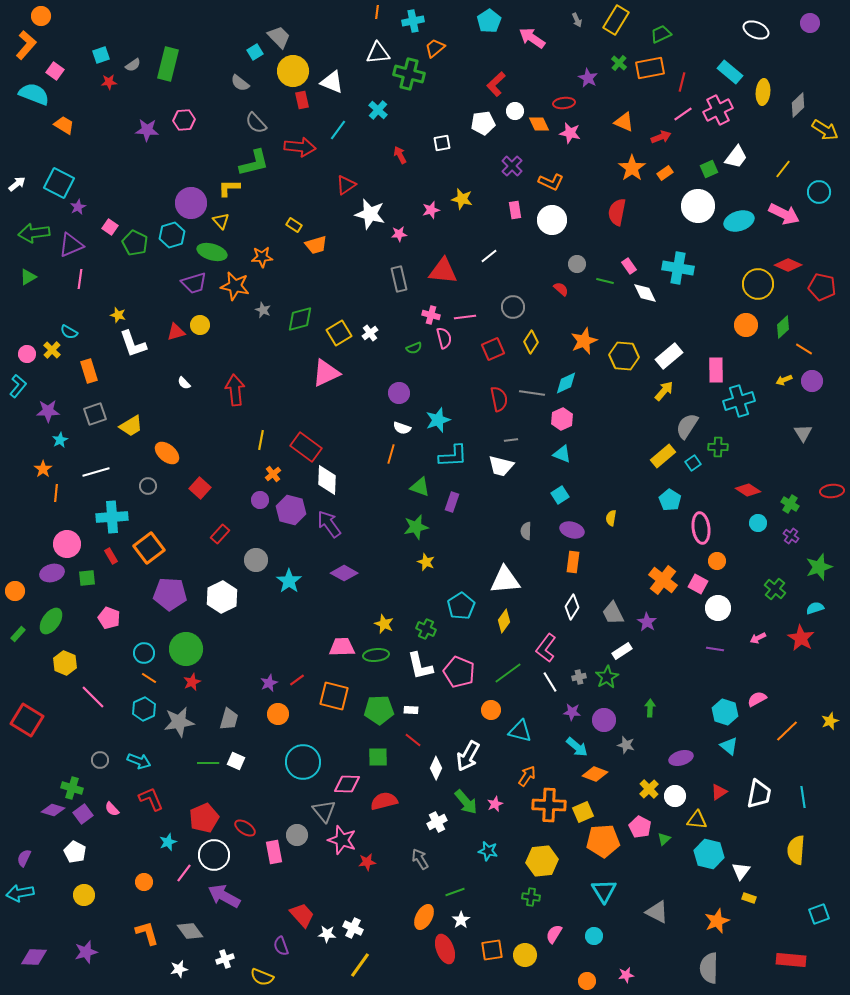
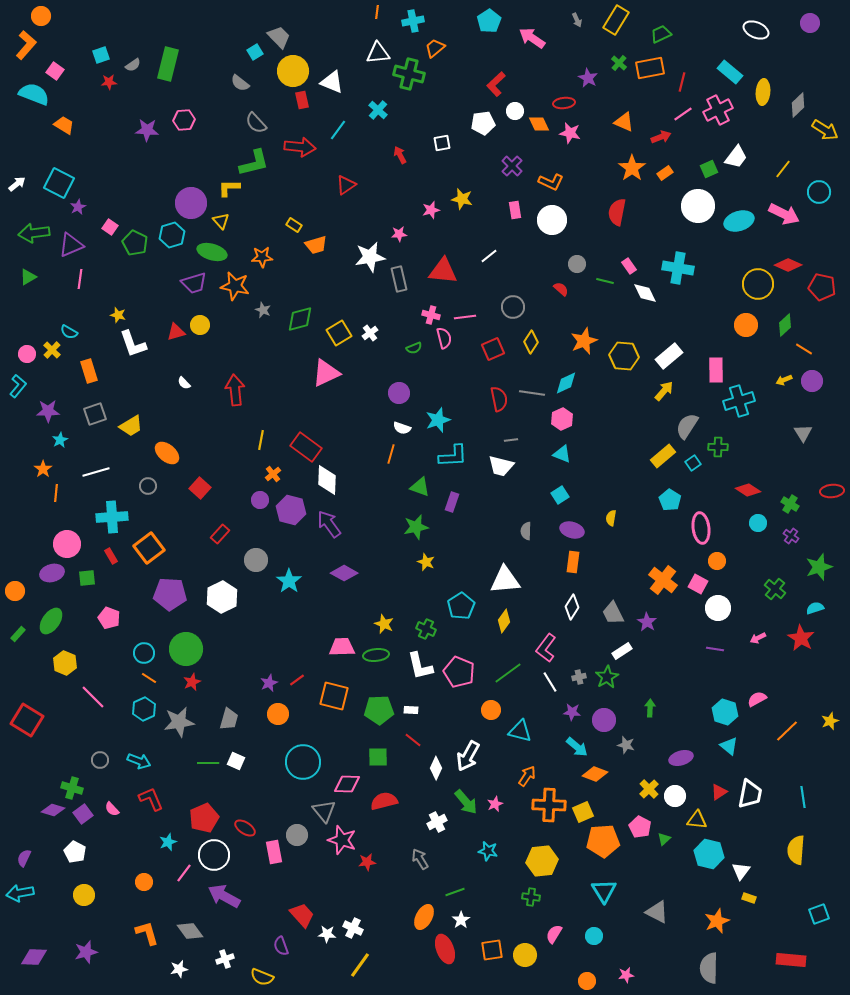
white star at (370, 214): moved 43 px down; rotated 24 degrees counterclockwise
green diamond at (783, 327): moved 2 px right, 2 px up
white trapezoid at (759, 794): moved 9 px left
